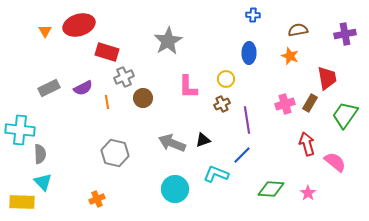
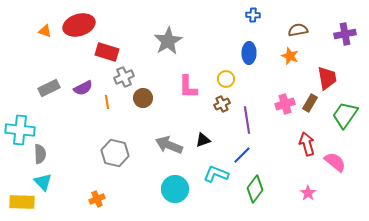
orange triangle: rotated 40 degrees counterclockwise
gray arrow: moved 3 px left, 2 px down
green diamond: moved 16 px left; rotated 56 degrees counterclockwise
